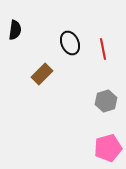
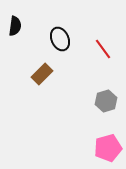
black semicircle: moved 4 px up
black ellipse: moved 10 px left, 4 px up
red line: rotated 25 degrees counterclockwise
